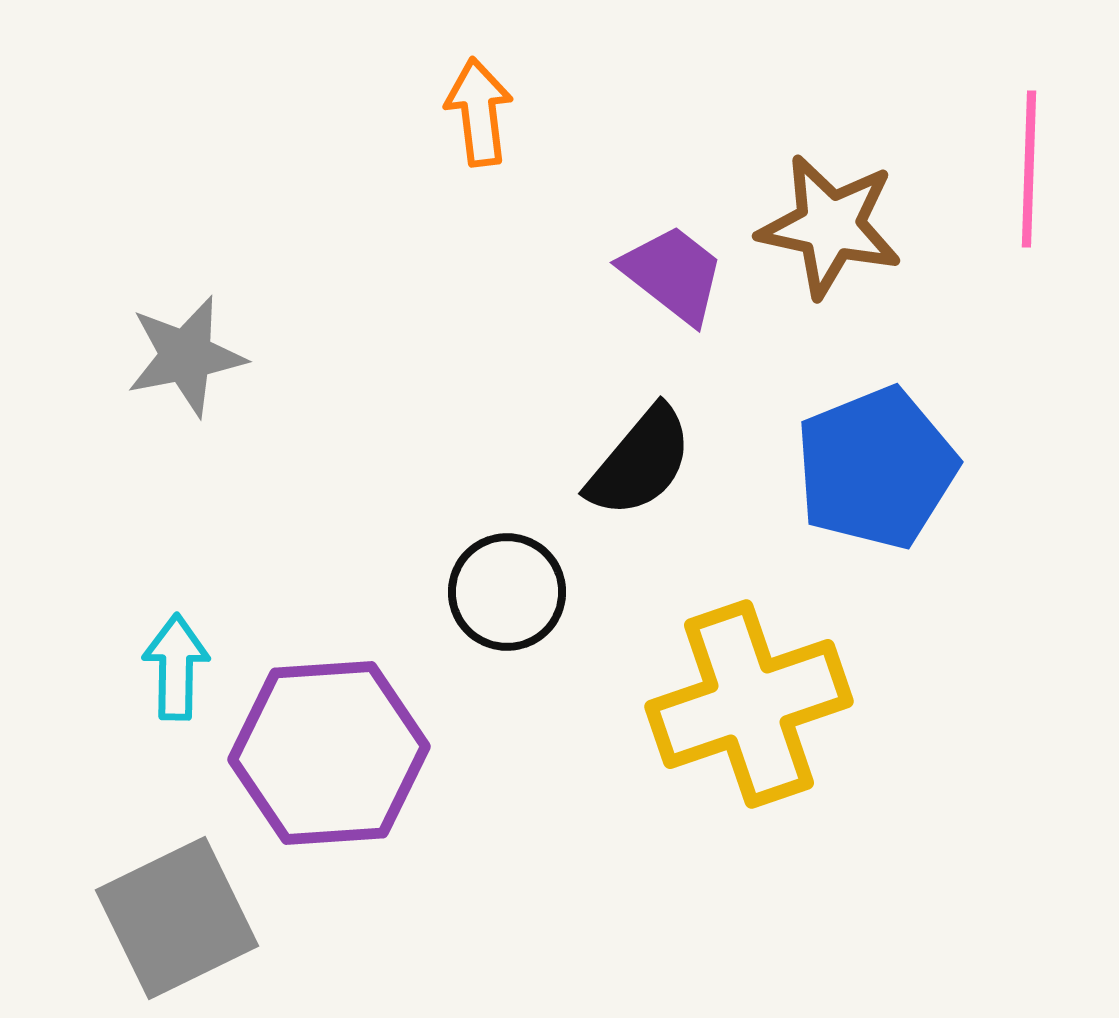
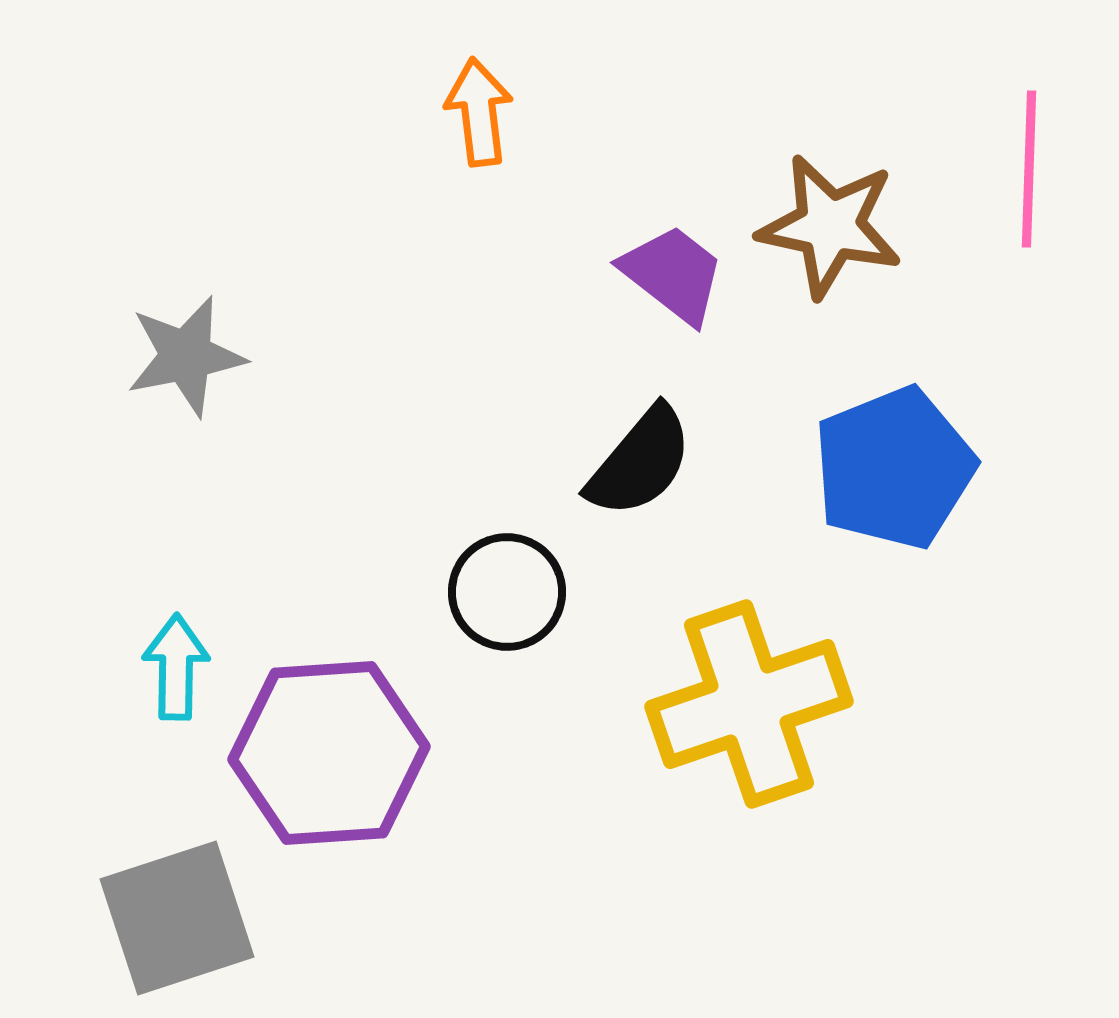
blue pentagon: moved 18 px right
gray square: rotated 8 degrees clockwise
